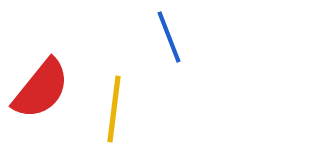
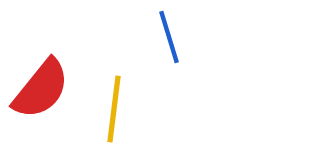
blue line: rotated 4 degrees clockwise
